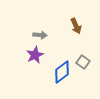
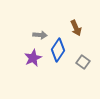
brown arrow: moved 2 px down
purple star: moved 2 px left, 3 px down
blue diamond: moved 4 px left, 22 px up; rotated 20 degrees counterclockwise
